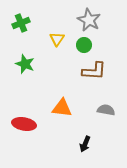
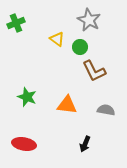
green cross: moved 5 px left
yellow triangle: rotated 28 degrees counterclockwise
green circle: moved 4 px left, 2 px down
green star: moved 2 px right, 33 px down
brown L-shape: rotated 60 degrees clockwise
orange triangle: moved 5 px right, 3 px up
red ellipse: moved 20 px down
